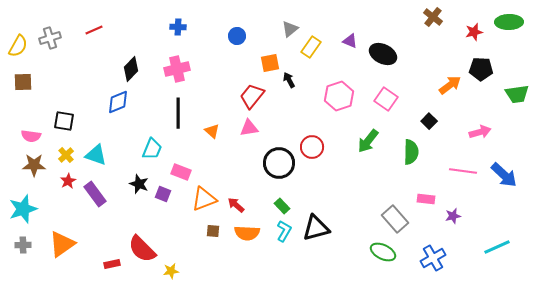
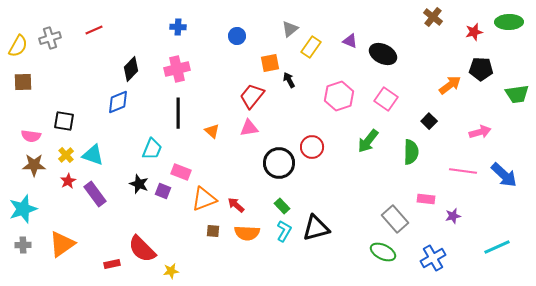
cyan triangle at (96, 155): moved 3 px left
purple square at (163, 194): moved 3 px up
